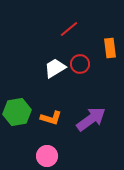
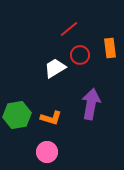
red circle: moved 9 px up
green hexagon: moved 3 px down
purple arrow: moved 15 px up; rotated 44 degrees counterclockwise
pink circle: moved 4 px up
